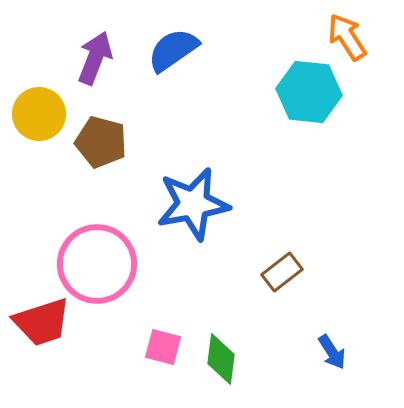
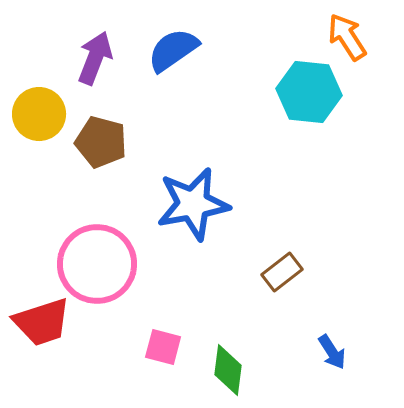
green diamond: moved 7 px right, 11 px down
